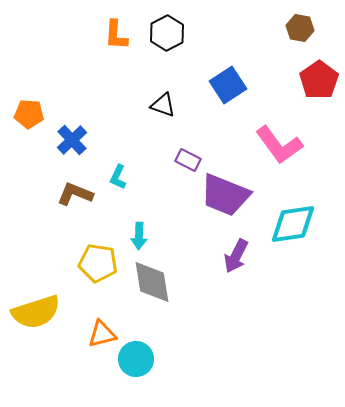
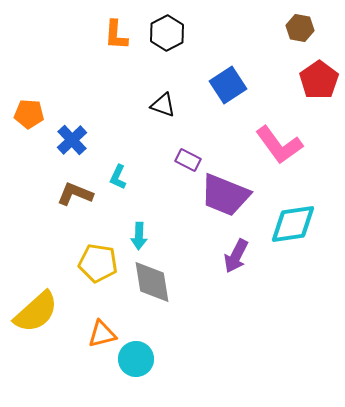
yellow semicircle: rotated 24 degrees counterclockwise
